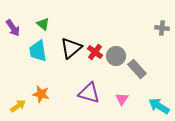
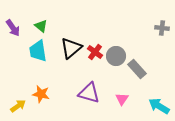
green triangle: moved 2 px left, 2 px down
